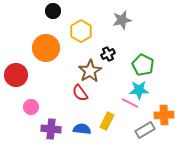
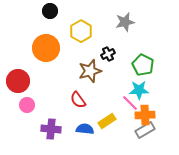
black circle: moved 3 px left
gray star: moved 3 px right, 2 px down
brown star: rotated 15 degrees clockwise
red circle: moved 2 px right, 6 px down
red semicircle: moved 2 px left, 7 px down
pink line: rotated 18 degrees clockwise
pink circle: moved 4 px left, 2 px up
orange cross: moved 19 px left
yellow rectangle: rotated 30 degrees clockwise
blue semicircle: moved 3 px right
